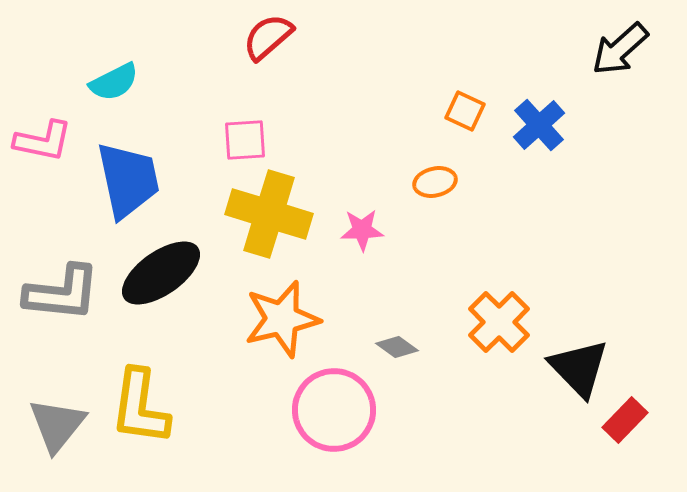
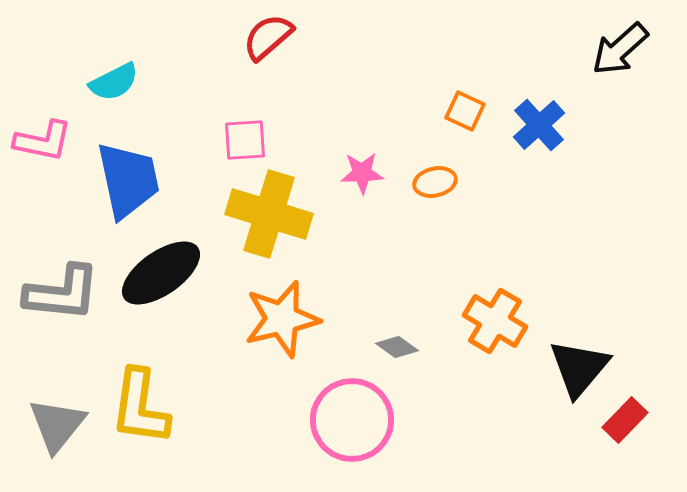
pink star: moved 57 px up
orange cross: moved 4 px left, 1 px up; rotated 14 degrees counterclockwise
black triangle: rotated 24 degrees clockwise
pink circle: moved 18 px right, 10 px down
